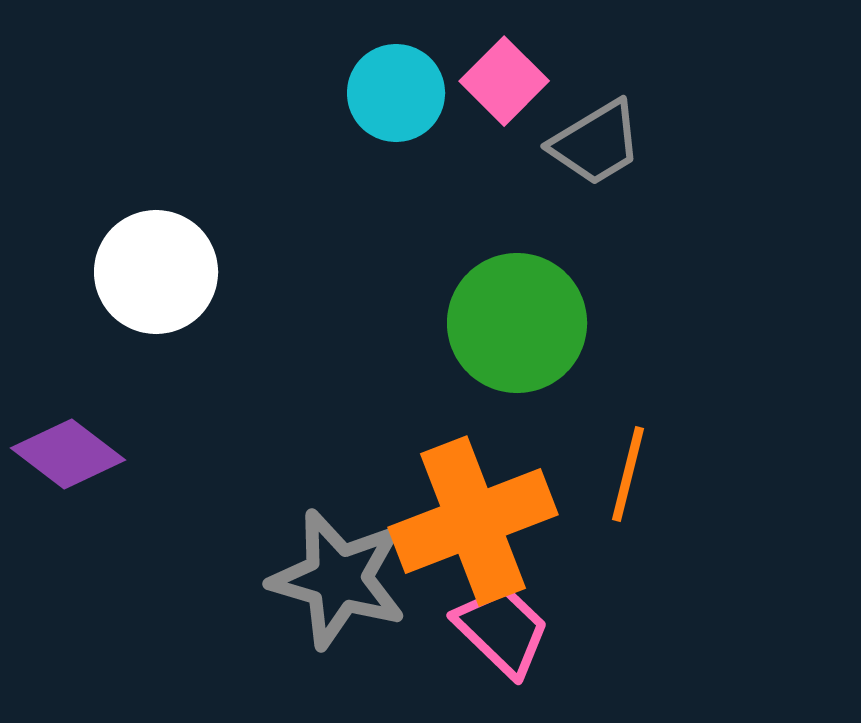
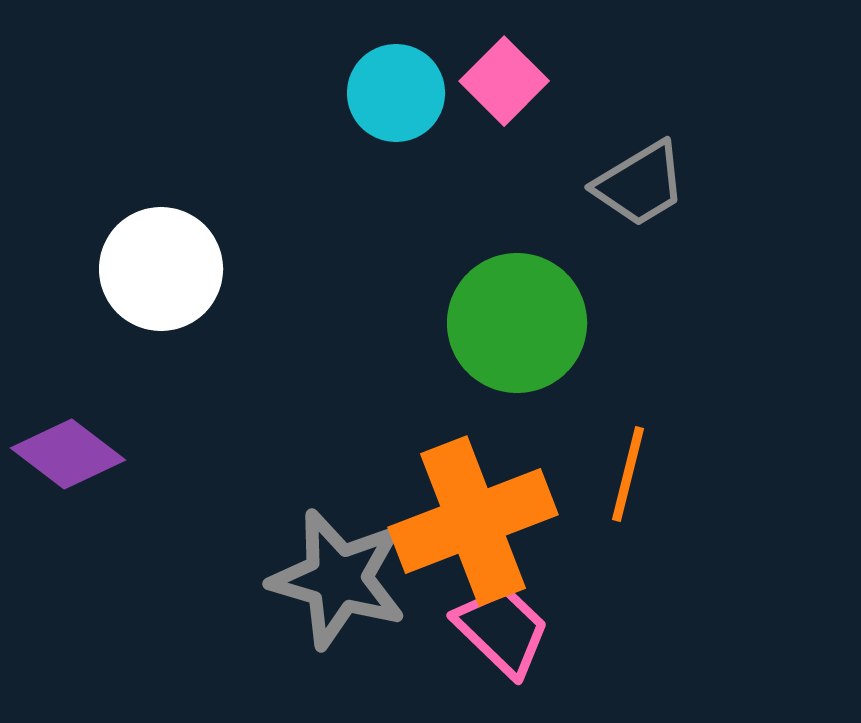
gray trapezoid: moved 44 px right, 41 px down
white circle: moved 5 px right, 3 px up
